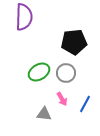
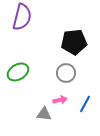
purple semicircle: moved 2 px left; rotated 12 degrees clockwise
green ellipse: moved 21 px left
pink arrow: moved 2 px left, 1 px down; rotated 72 degrees counterclockwise
